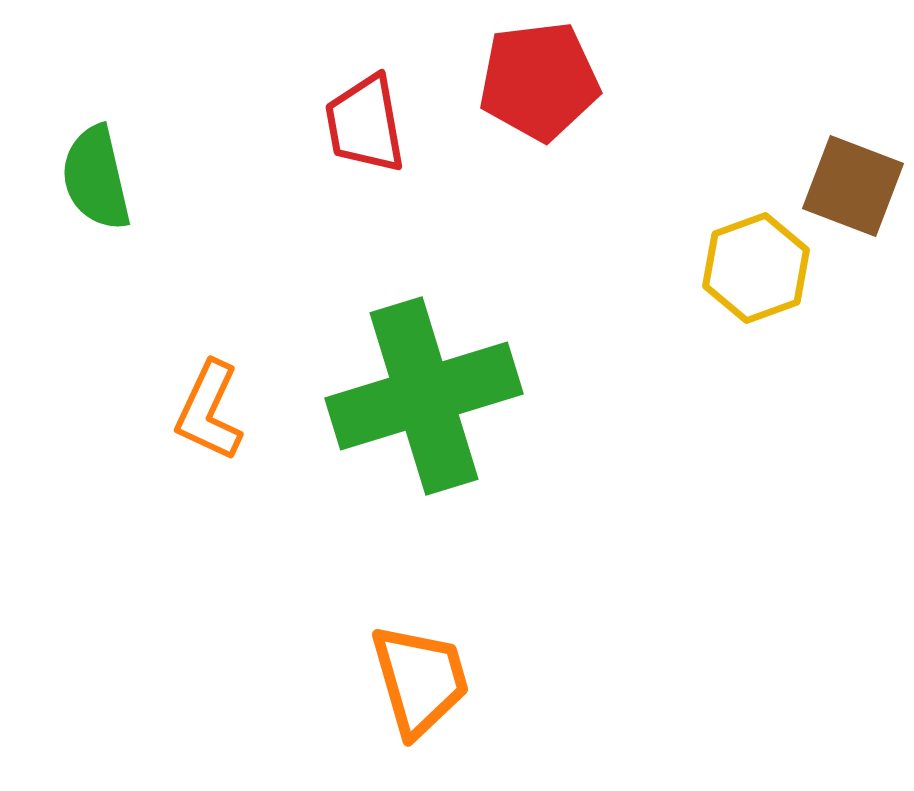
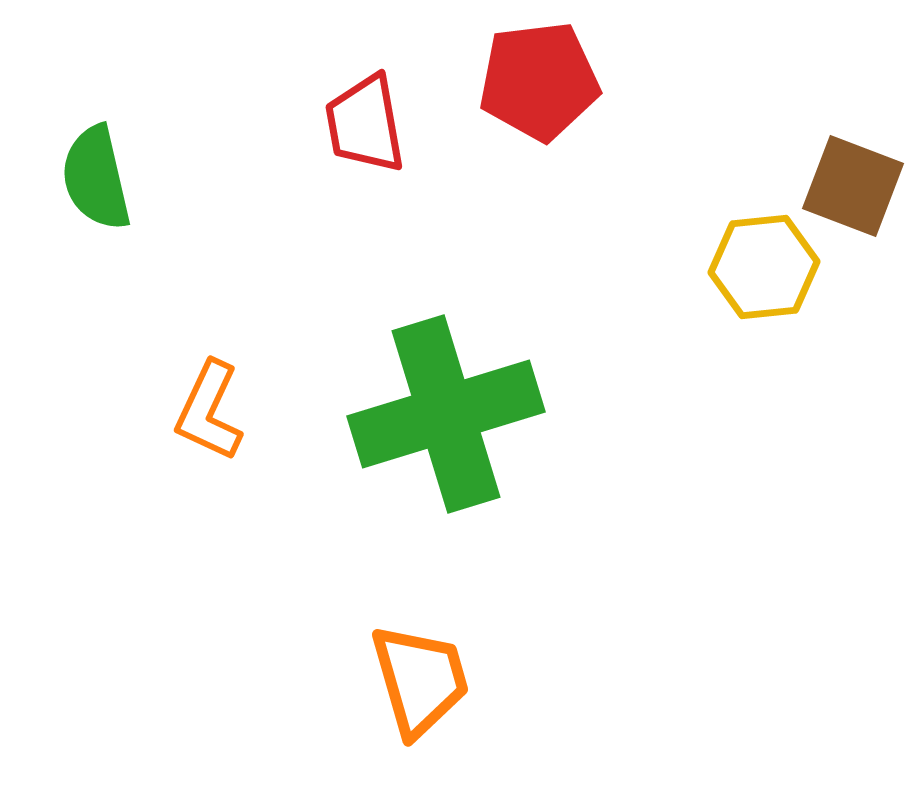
yellow hexagon: moved 8 px right, 1 px up; rotated 14 degrees clockwise
green cross: moved 22 px right, 18 px down
